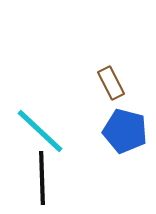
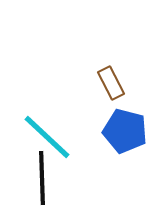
cyan line: moved 7 px right, 6 px down
